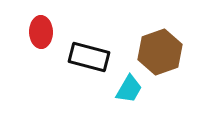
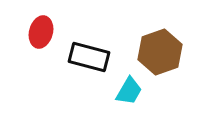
red ellipse: rotated 16 degrees clockwise
cyan trapezoid: moved 2 px down
